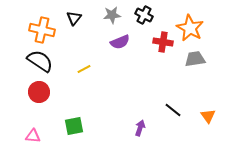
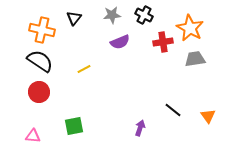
red cross: rotated 18 degrees counterclockwise
